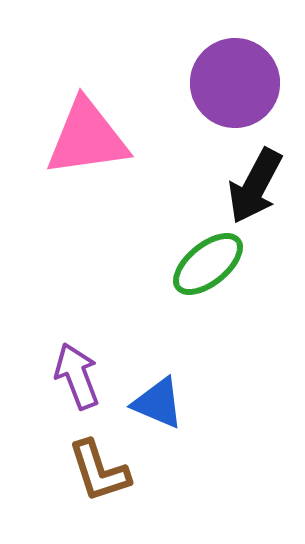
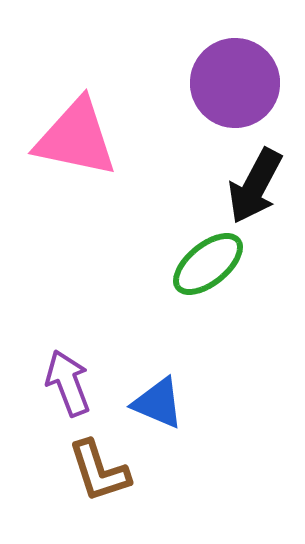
pink triangle: moved 11 px left; rotated 20 degrees clockwise
purple arrow: moved 9 px left, 7 px down
